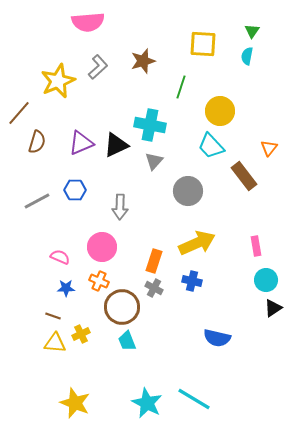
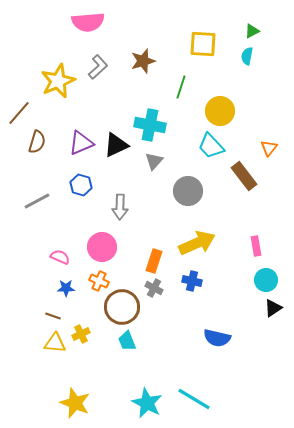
green triangle at (252, 31): rotated 28 degrees clockwise
blue hexagon at (75, 190): moved 6 px right, 5 px up; rotated 15 degrees clockwise
